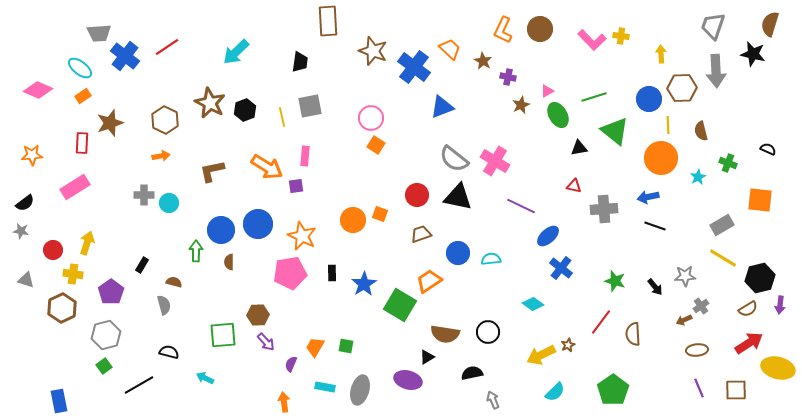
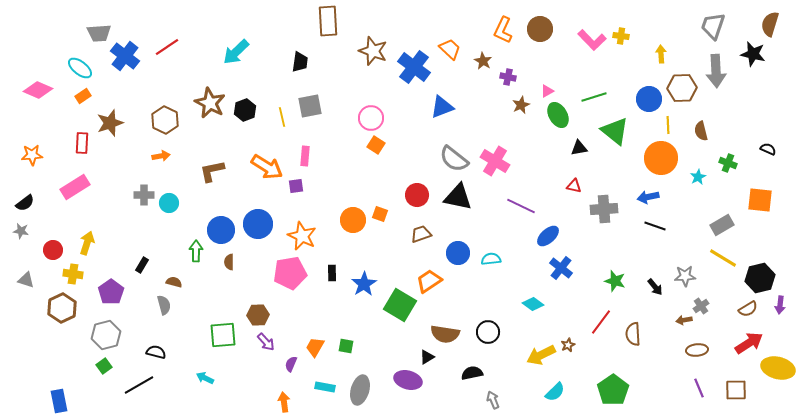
brown arrow at (684, 320): rotated 14 degrees clockwise
black semicircle at (169, 352): moved 13 px left
